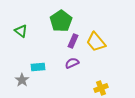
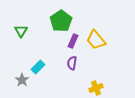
green triangle: rotated 24 degrees clockwise
yellow trapezoid: moved 2 px up
purple semicircle: rotated 56 degrees counterclockwise
cyan rectangle: rotated 40 degrees counterclockwise
yellow cross: moved 5 px left
